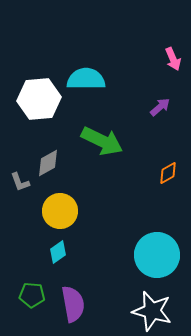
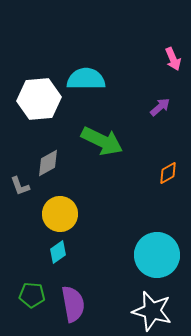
gray L-shape: moved 4 px down
yellow circle: moved 3 px down
